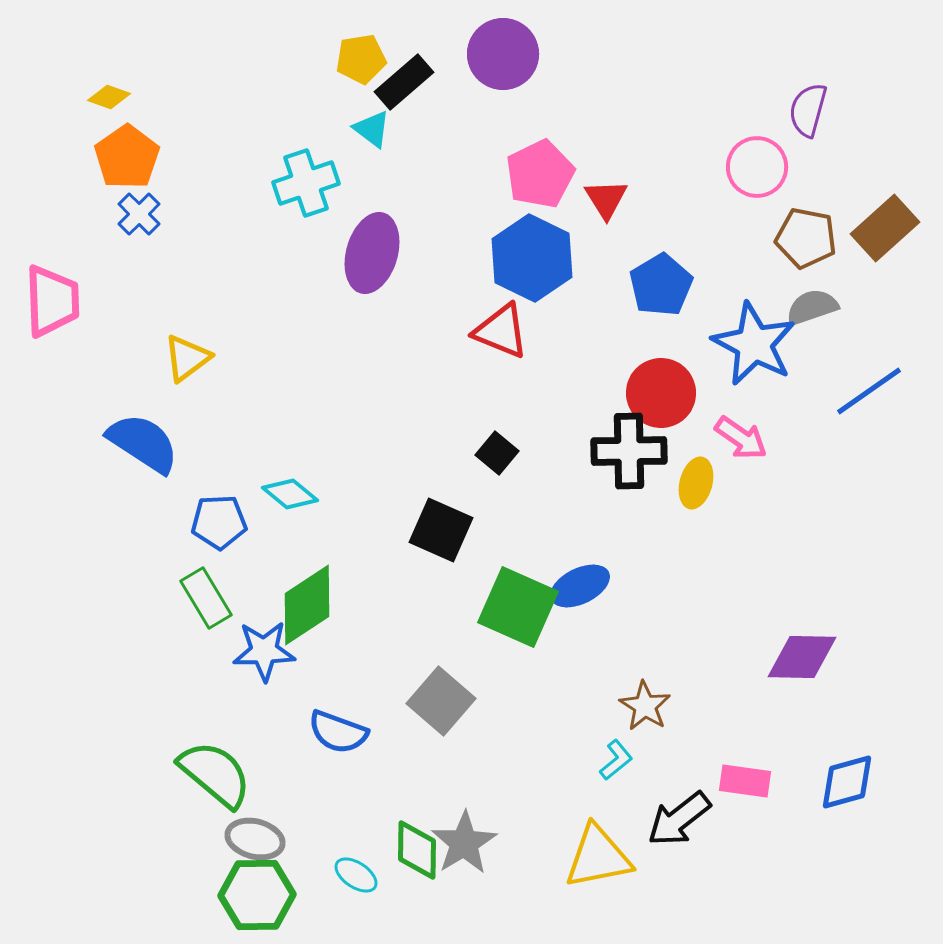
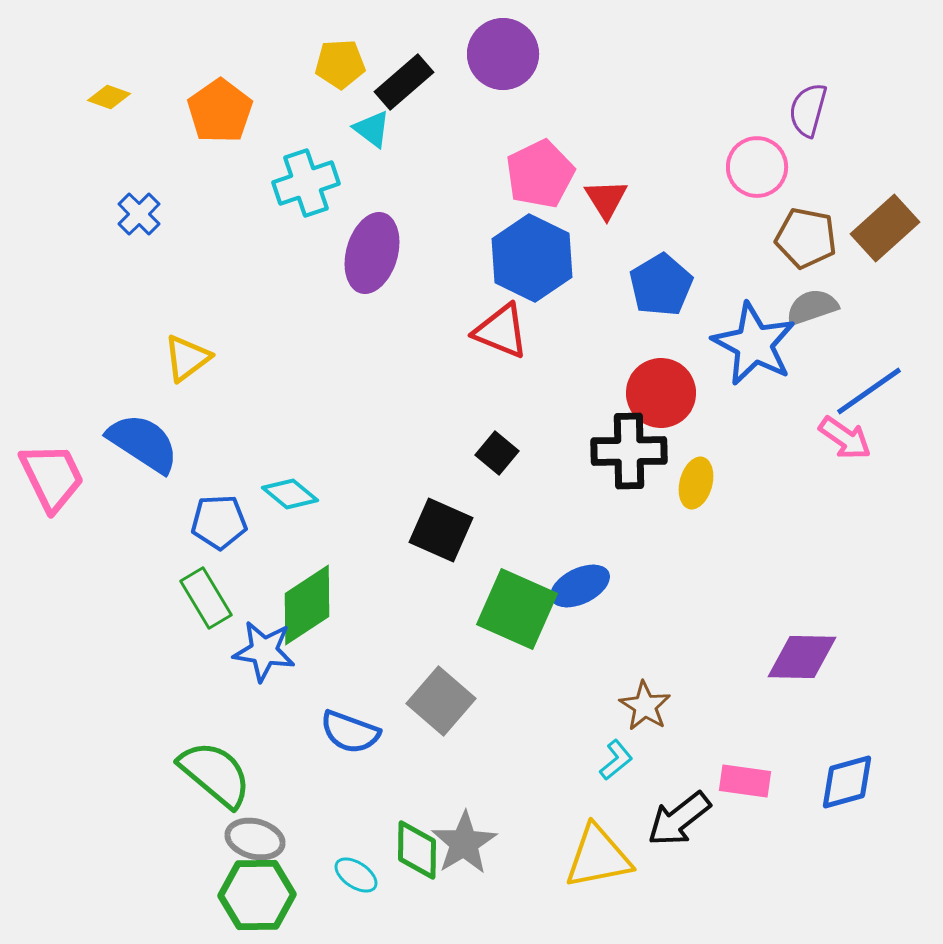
yellow pentagon at (361, 59): moved 21 px left, 5 px down; rotated 6 degrees clockwise
orange pentagon at (127, 157): moved 93 px right, 46 px up
pink trapezoid at (52, 301): moved 176 px down; rotated 24 degrees counterclockwise
pink arrow at (741, 438): moved 104 px right
green square at (518, 607): moved 1 px left, 2 px down
blue star at (264, 651): rotated 10 degrees clockwise
blue semicircle at (338, 732): moved 12 px right
